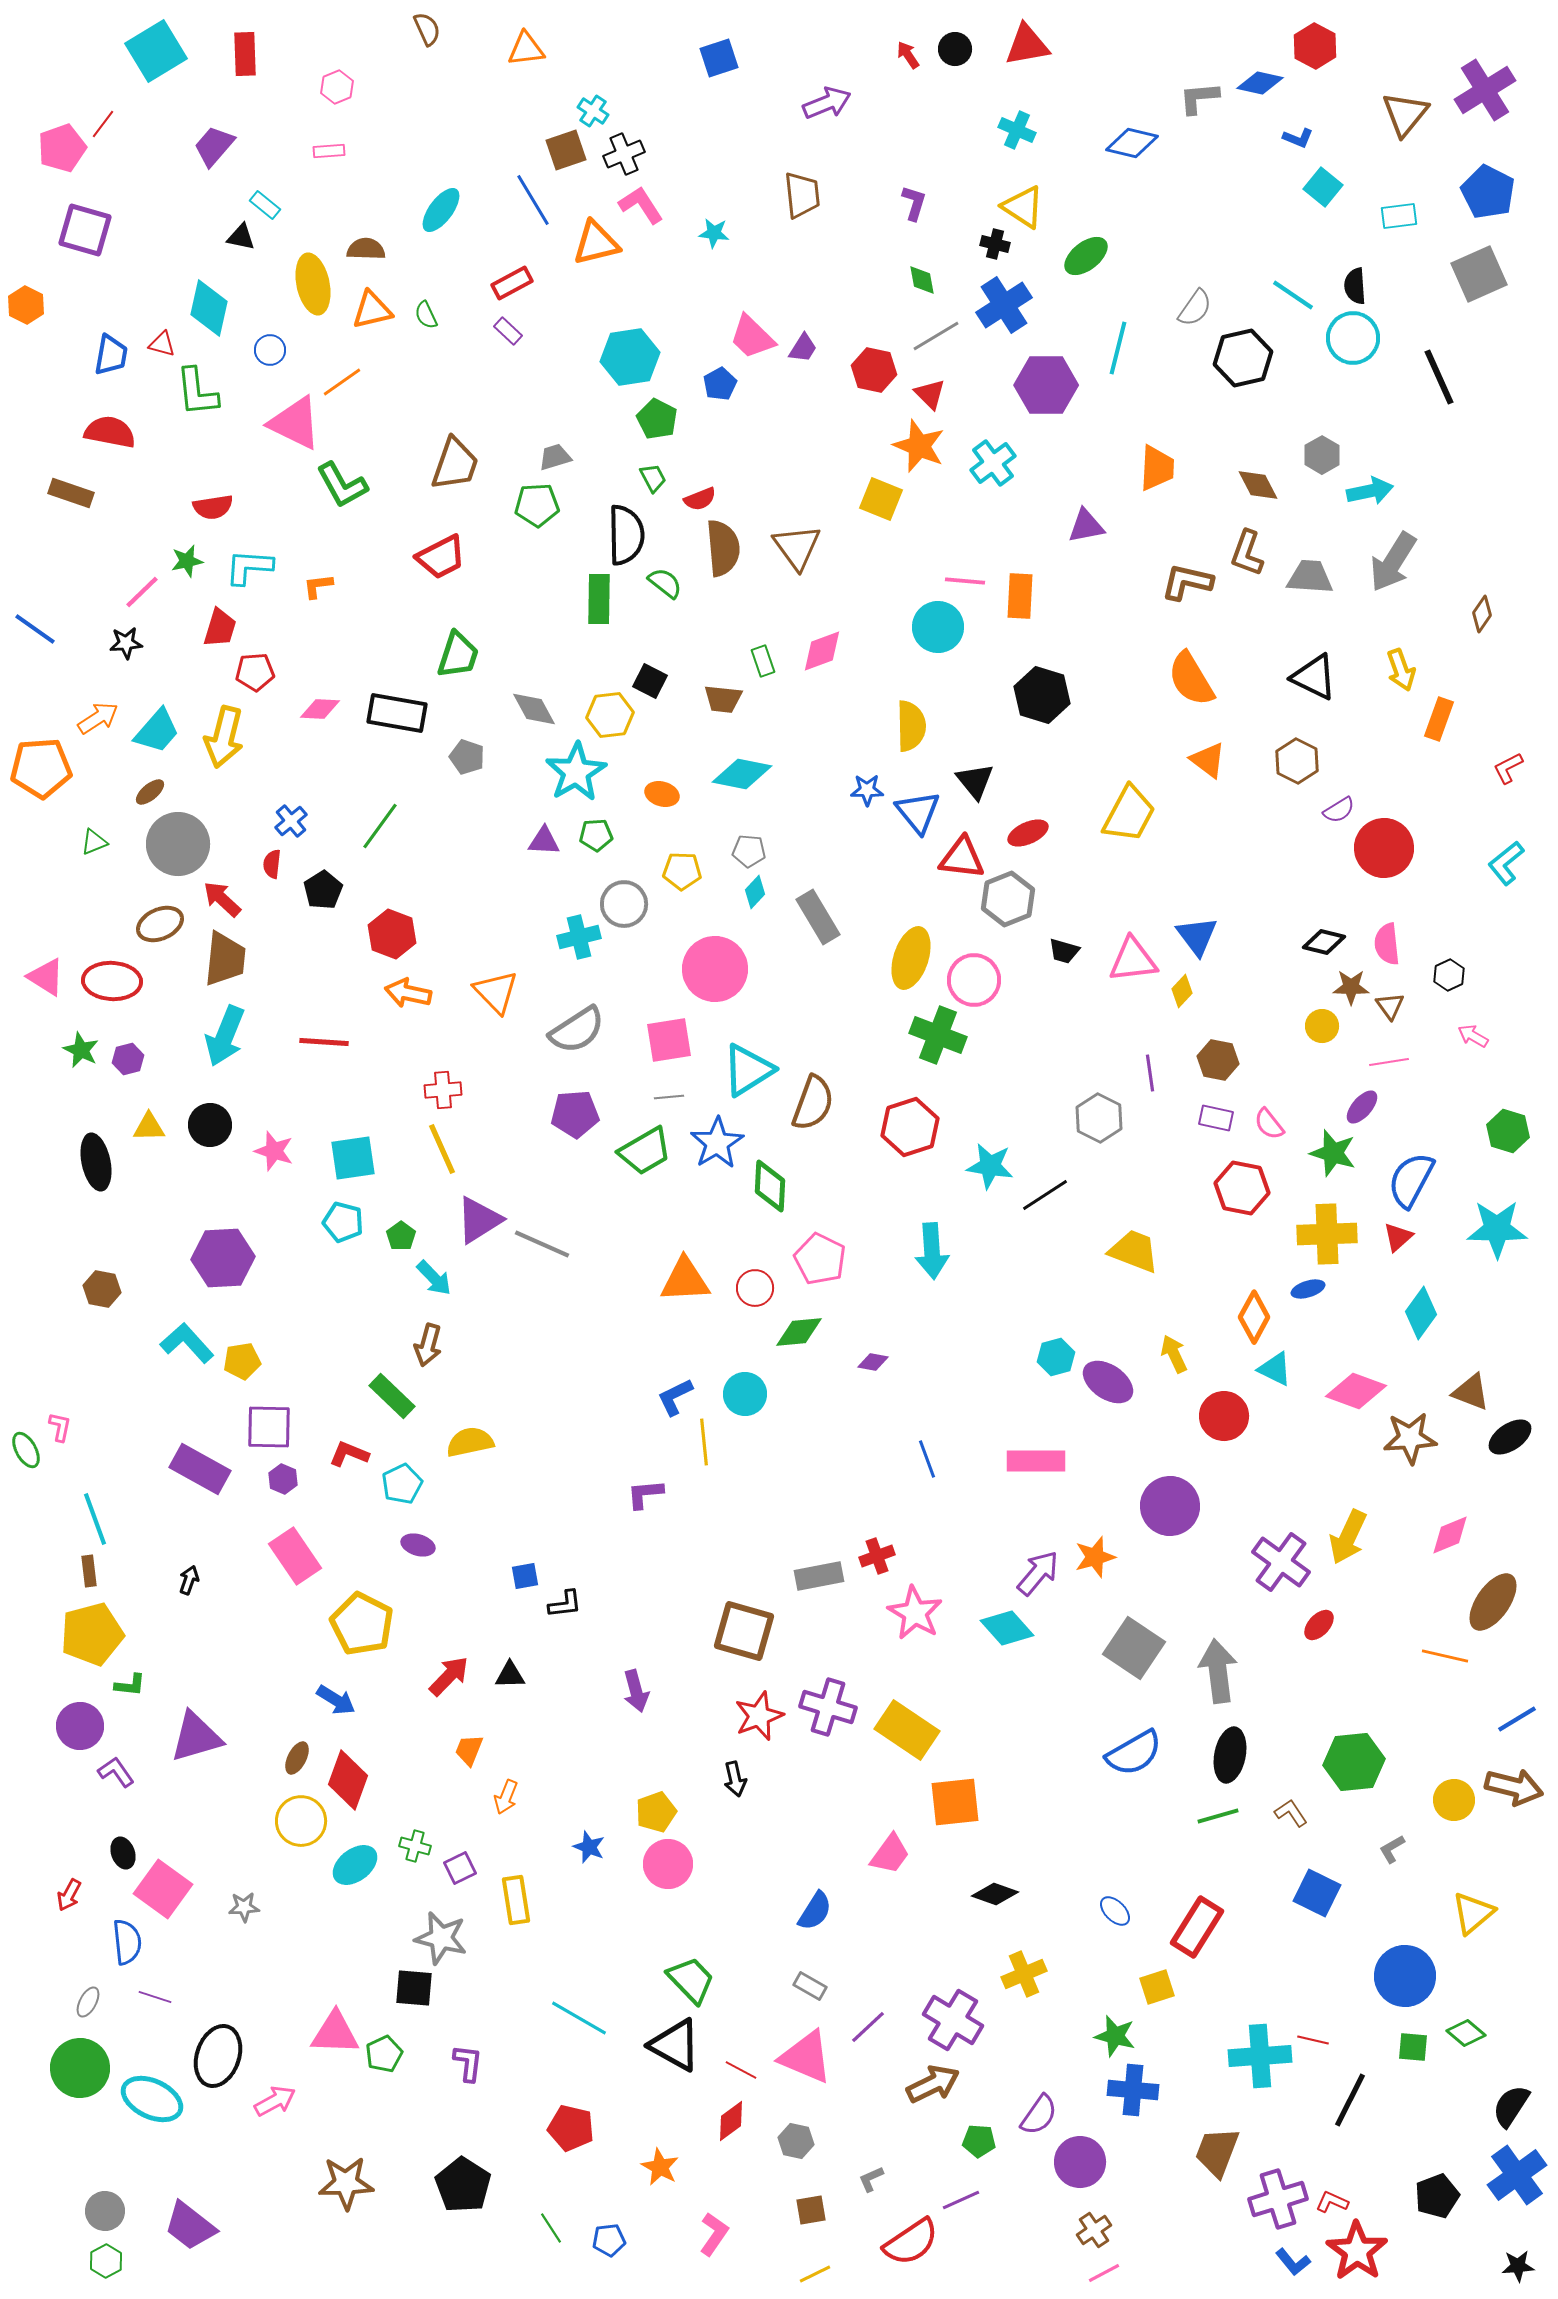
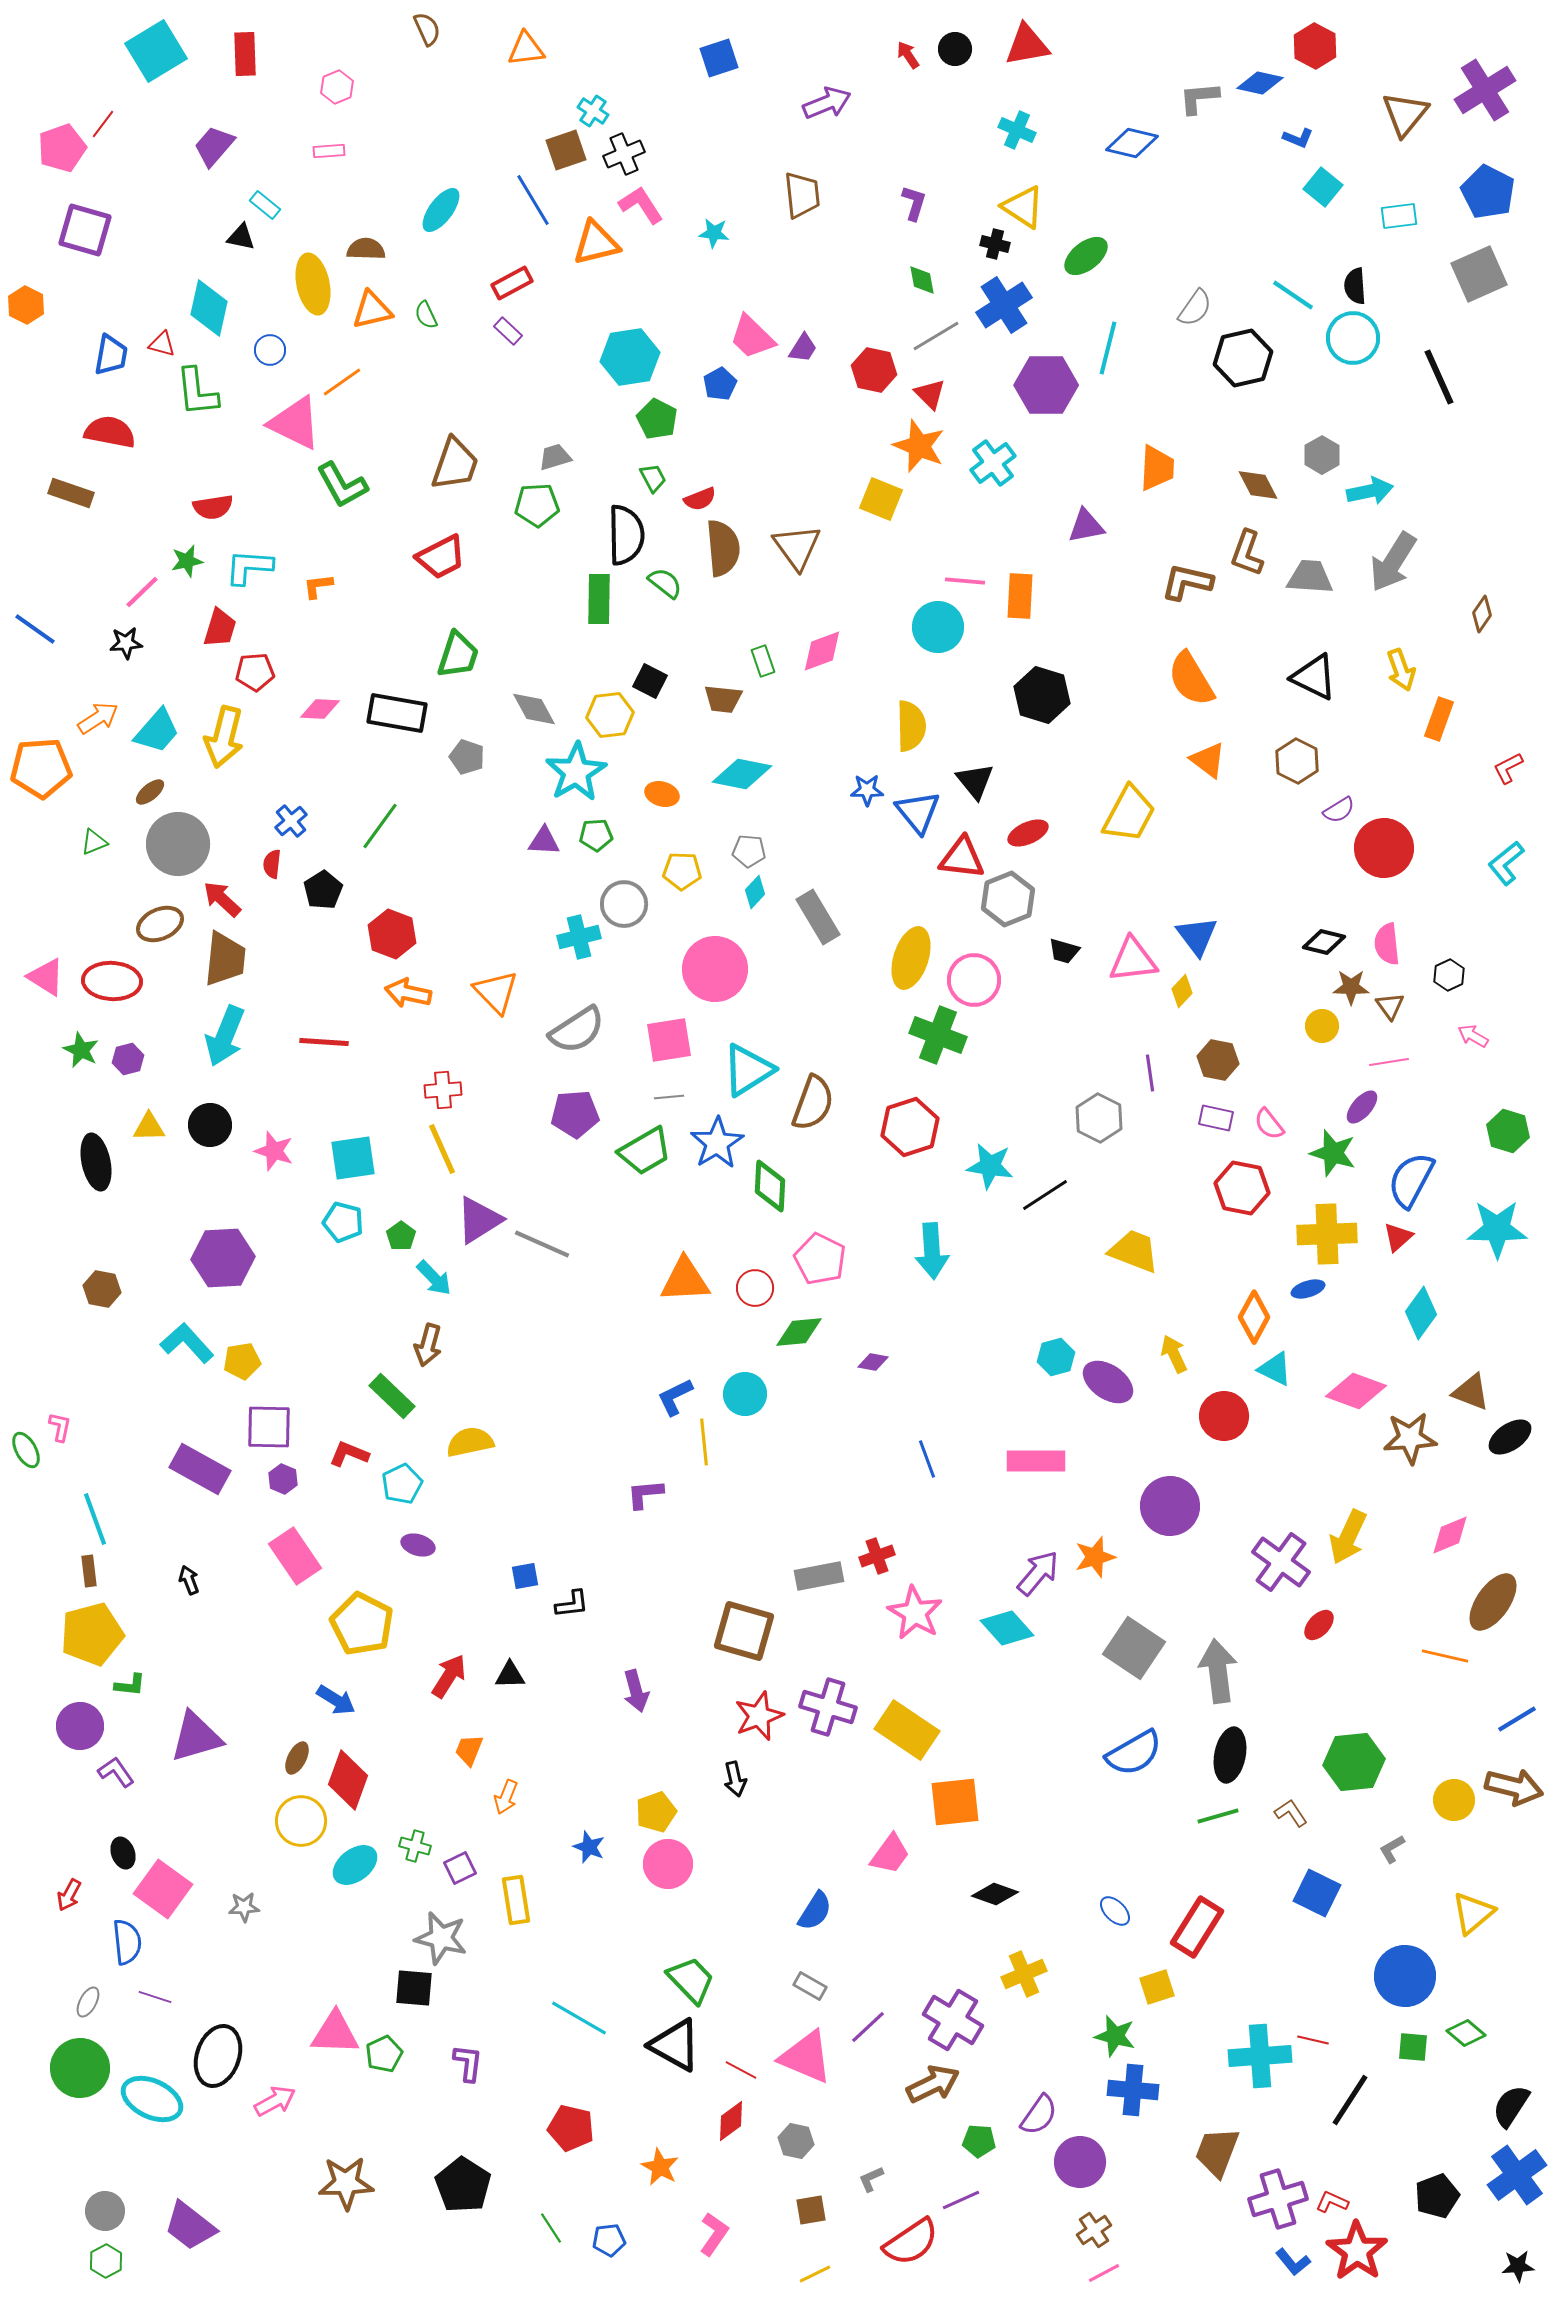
cyan line at (1118, 348): moved 10 px left
black arrow at (189, 1580): rotated 40 degrees counterclockwise
black L-shape at (565, 1604): moved 7 px right
red arrow at (449, 1676): rotated 12 degrees counterclockwise
black line at (1350, 2100): rotated 6 degrees clockwise
